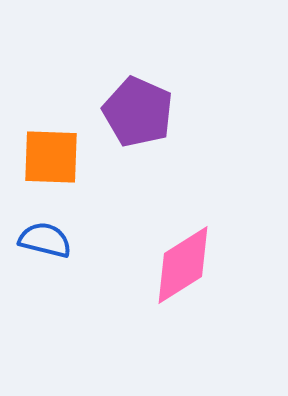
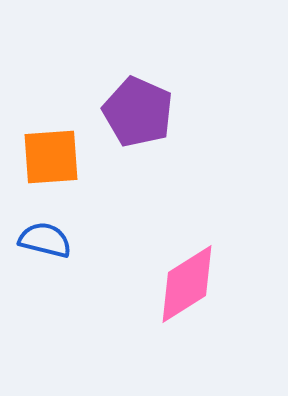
orange square: rotated 6 degrees counterclockwise
pink diamond: moved 4 px right, 19 px down
